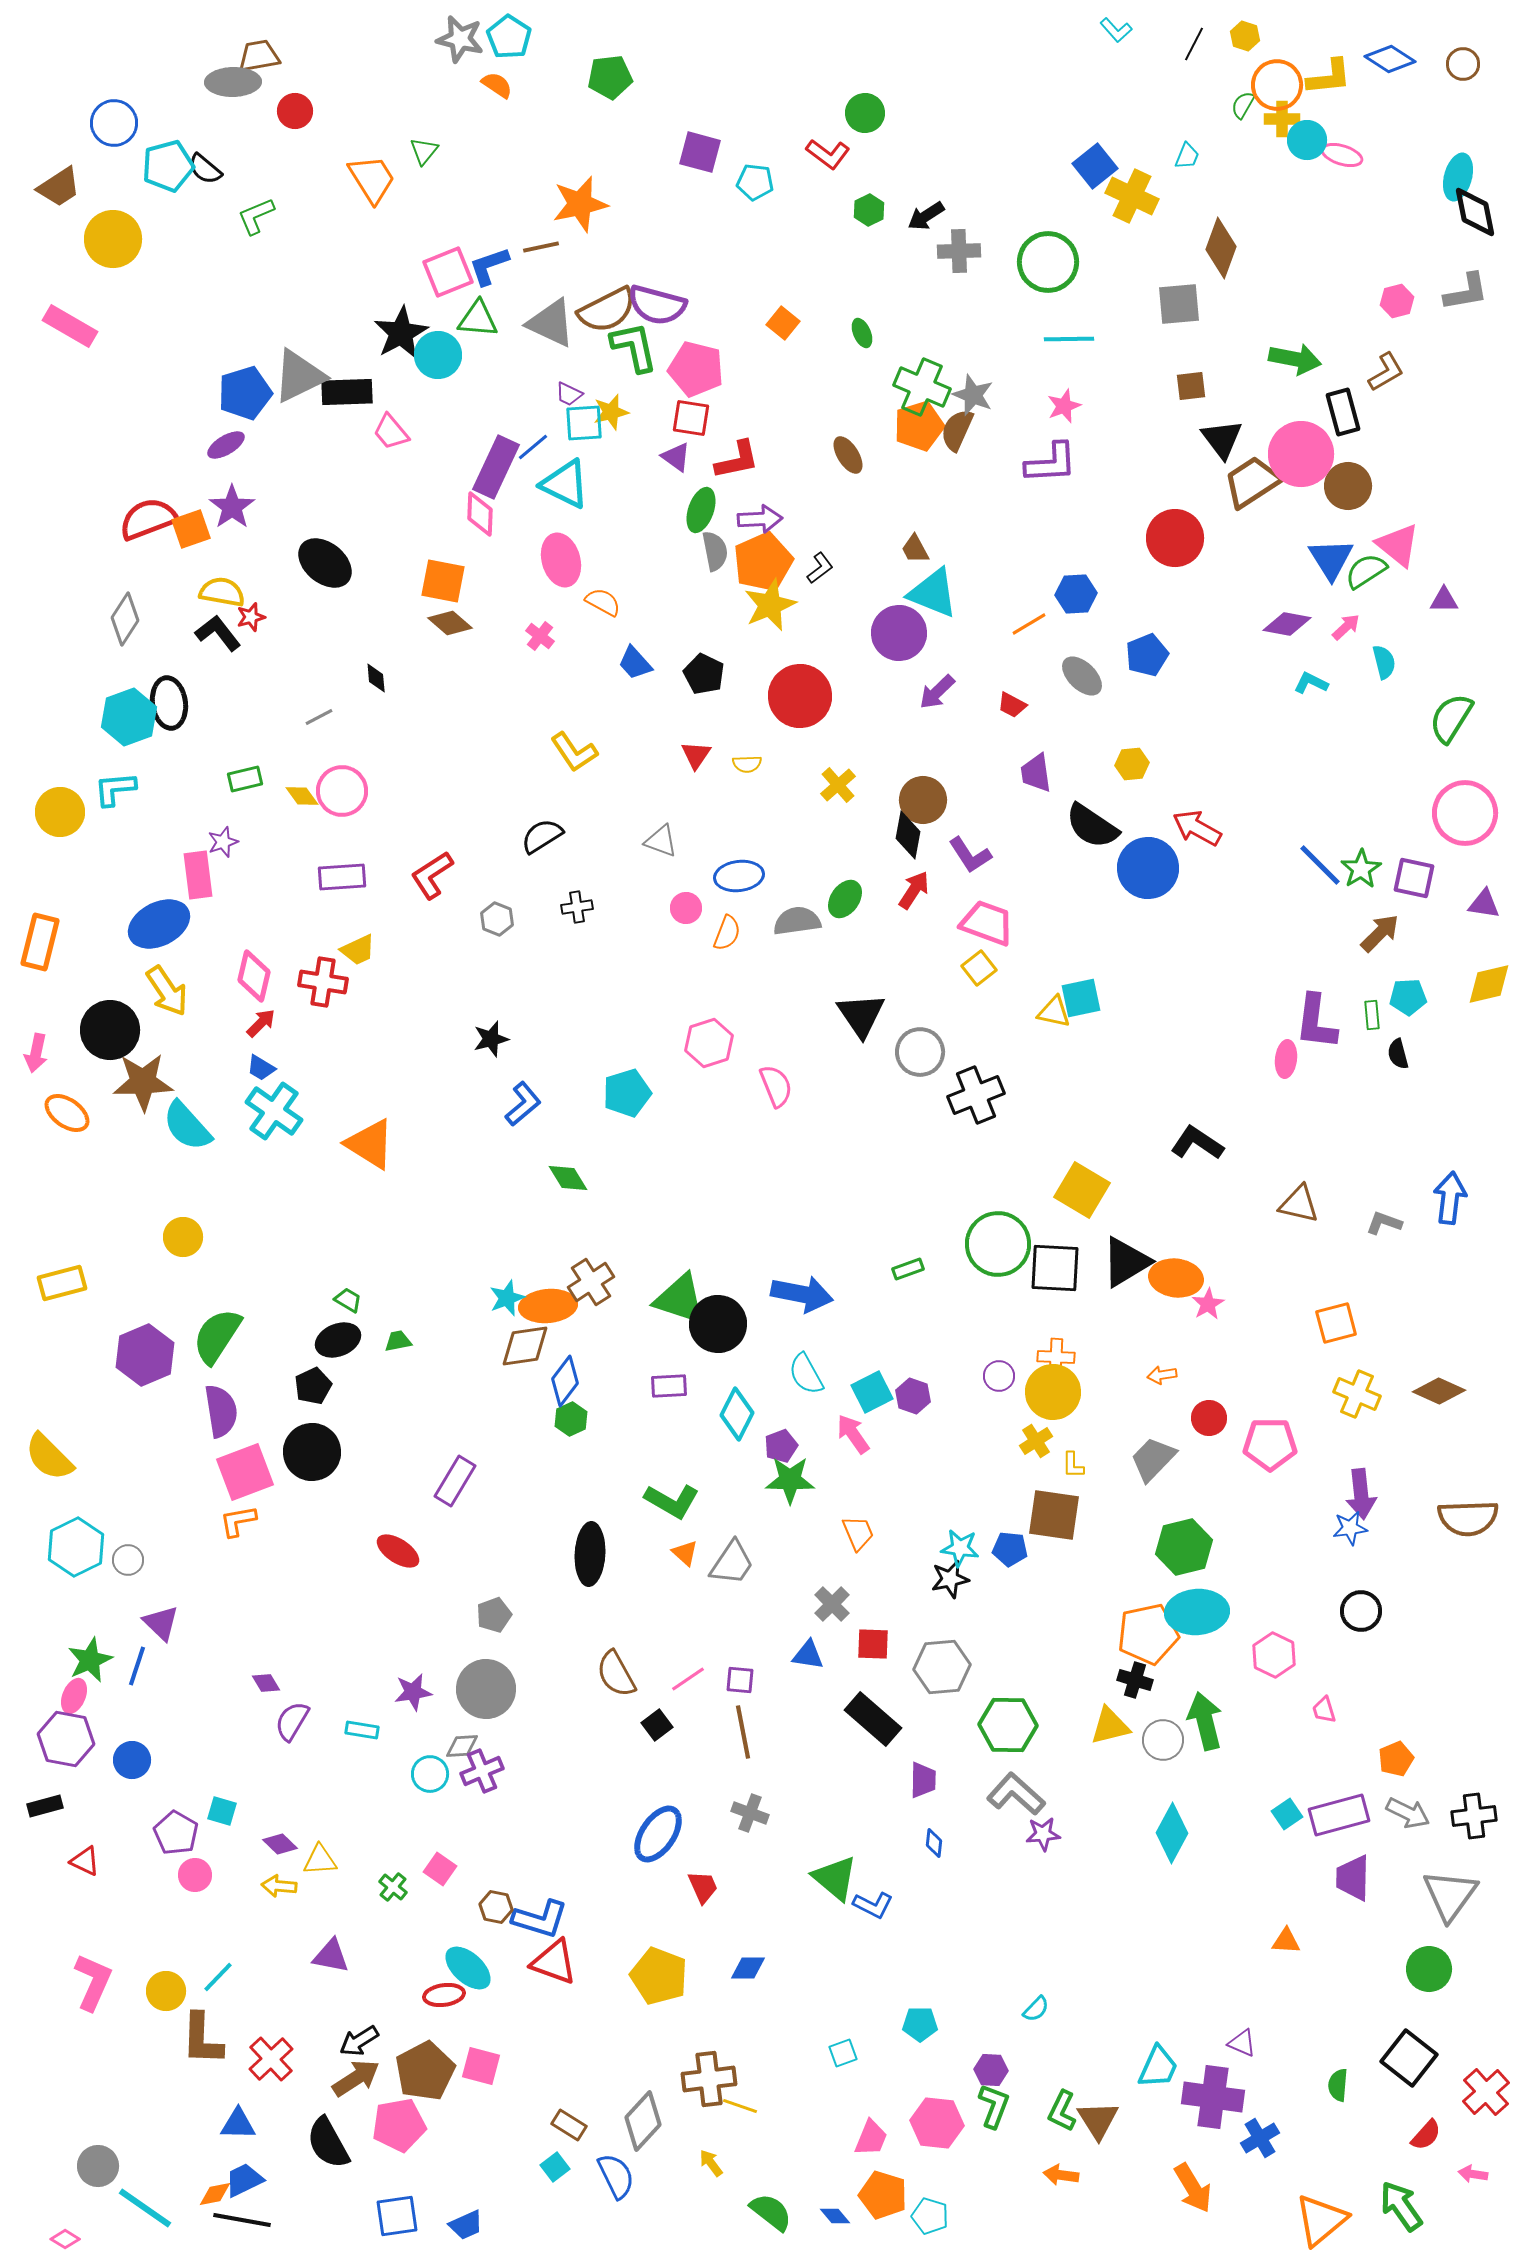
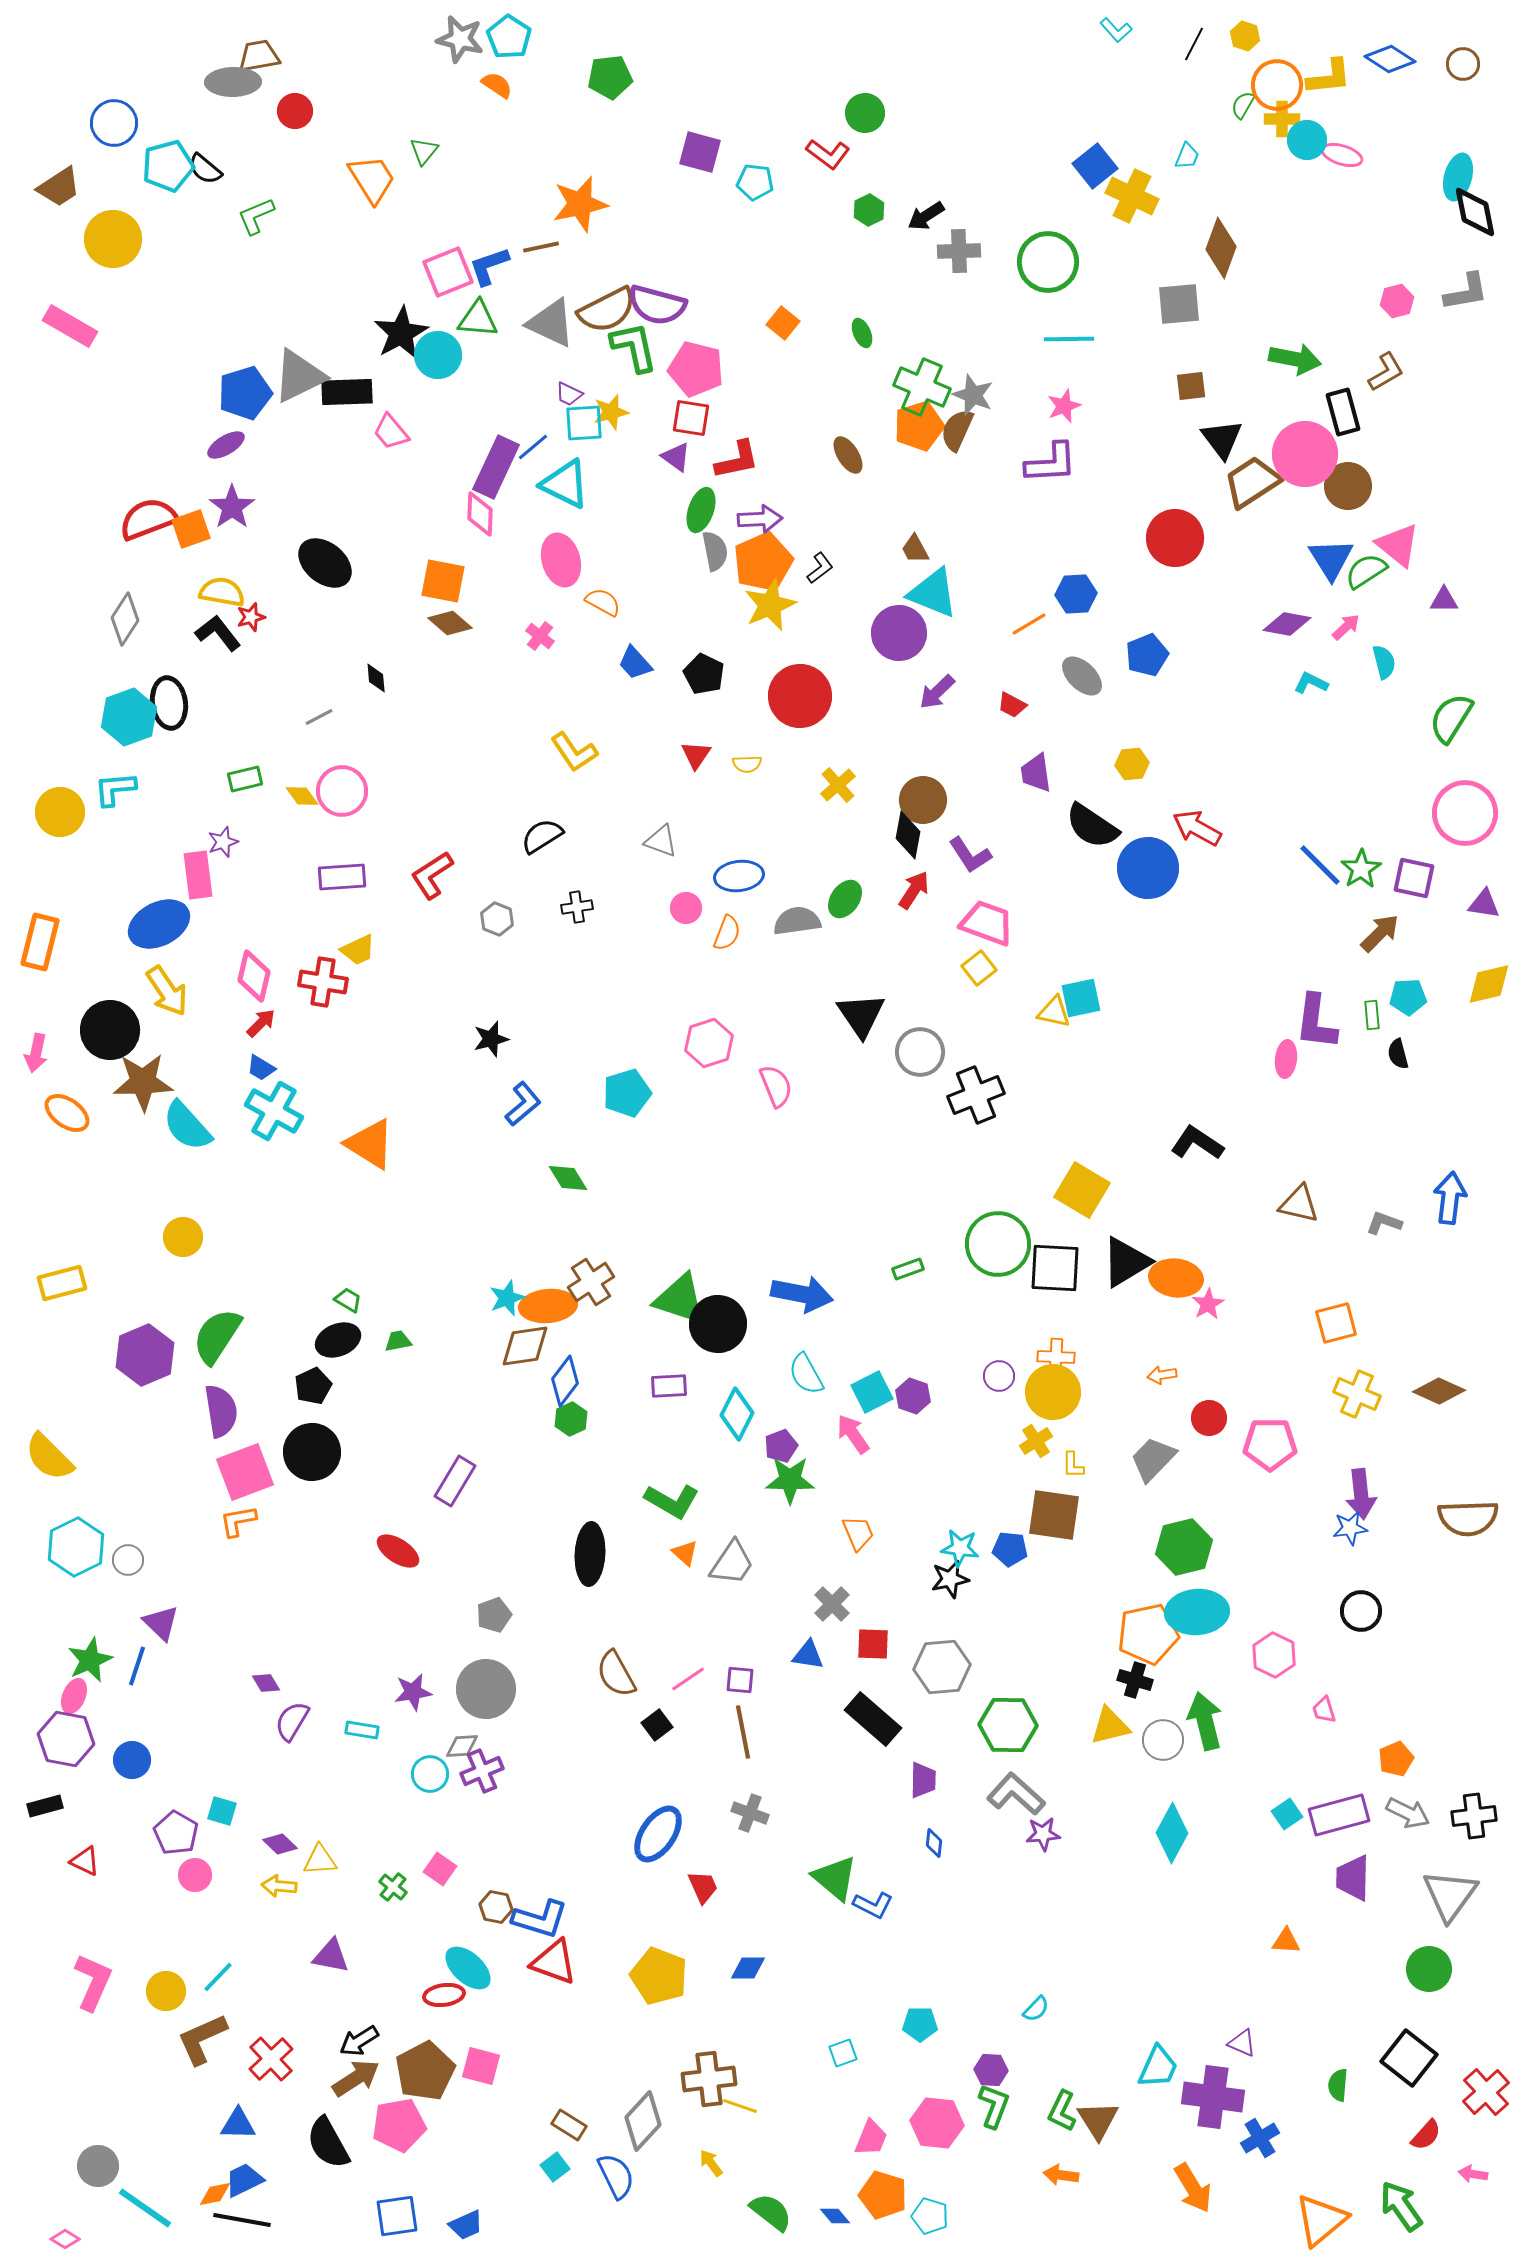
pink circle at (1301, 454): moved 4 px right
cyan cross at (274, 1111): rotated 6 degrees counterclockwise
brown L-shape at (202, 2039): rotated 64 degrees clockwise
